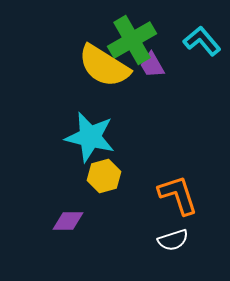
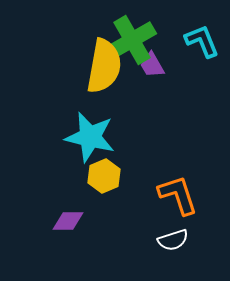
cyan L-shape: rotated 18 degrees clockwise
yellow semicircle: rotated 112 degrees counterclockwise
yellow hexagon: rotated 8 degrees counterclockwise
